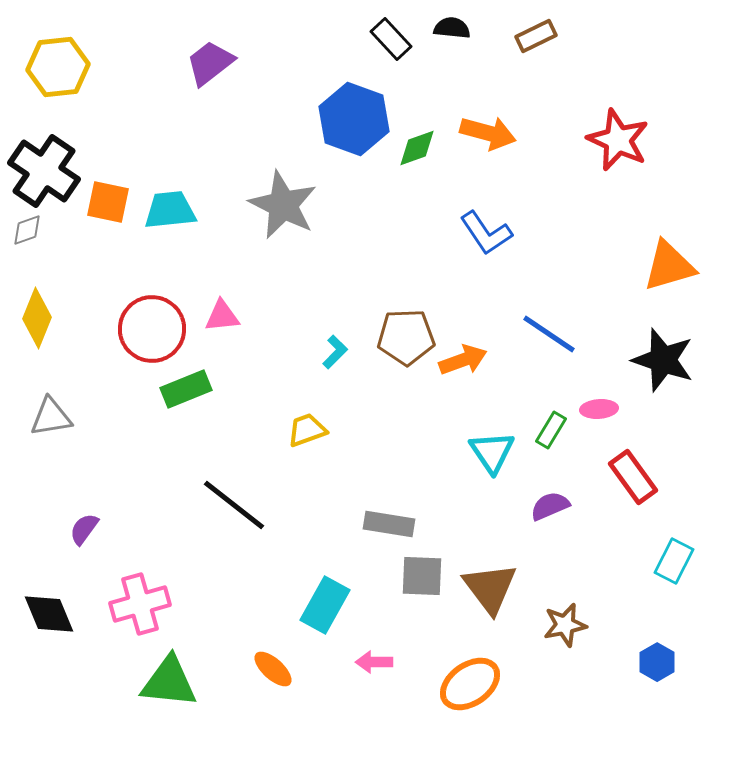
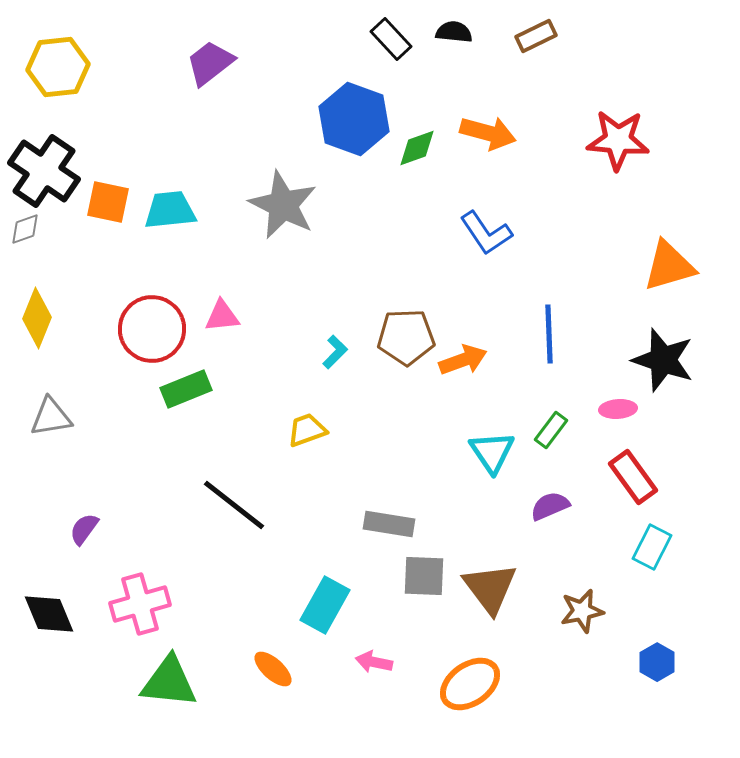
black semicircle at (452, 28): moved 2 px right, 4 px down
red star at (618, 140): rotated 20 degrees counterclockwise
gray diamond at (27, 230): moved 2 px left, 1 px up
blue line at (549, 334): rotated 54 degrees clockwise
pink ellipse at (599, 409): moved 19 px right
green rectangle at (551, 430): rotated 6 degrees clockwise
cyan rectangle at (674, 561): moved 22 px left, 14 px up
gray square at (422, 576): moved 2 px right
brown star at (565, 625): moved 17 px right, 14 px up
pink arrow at (374, 662): rotated 12 degrees clockwise
